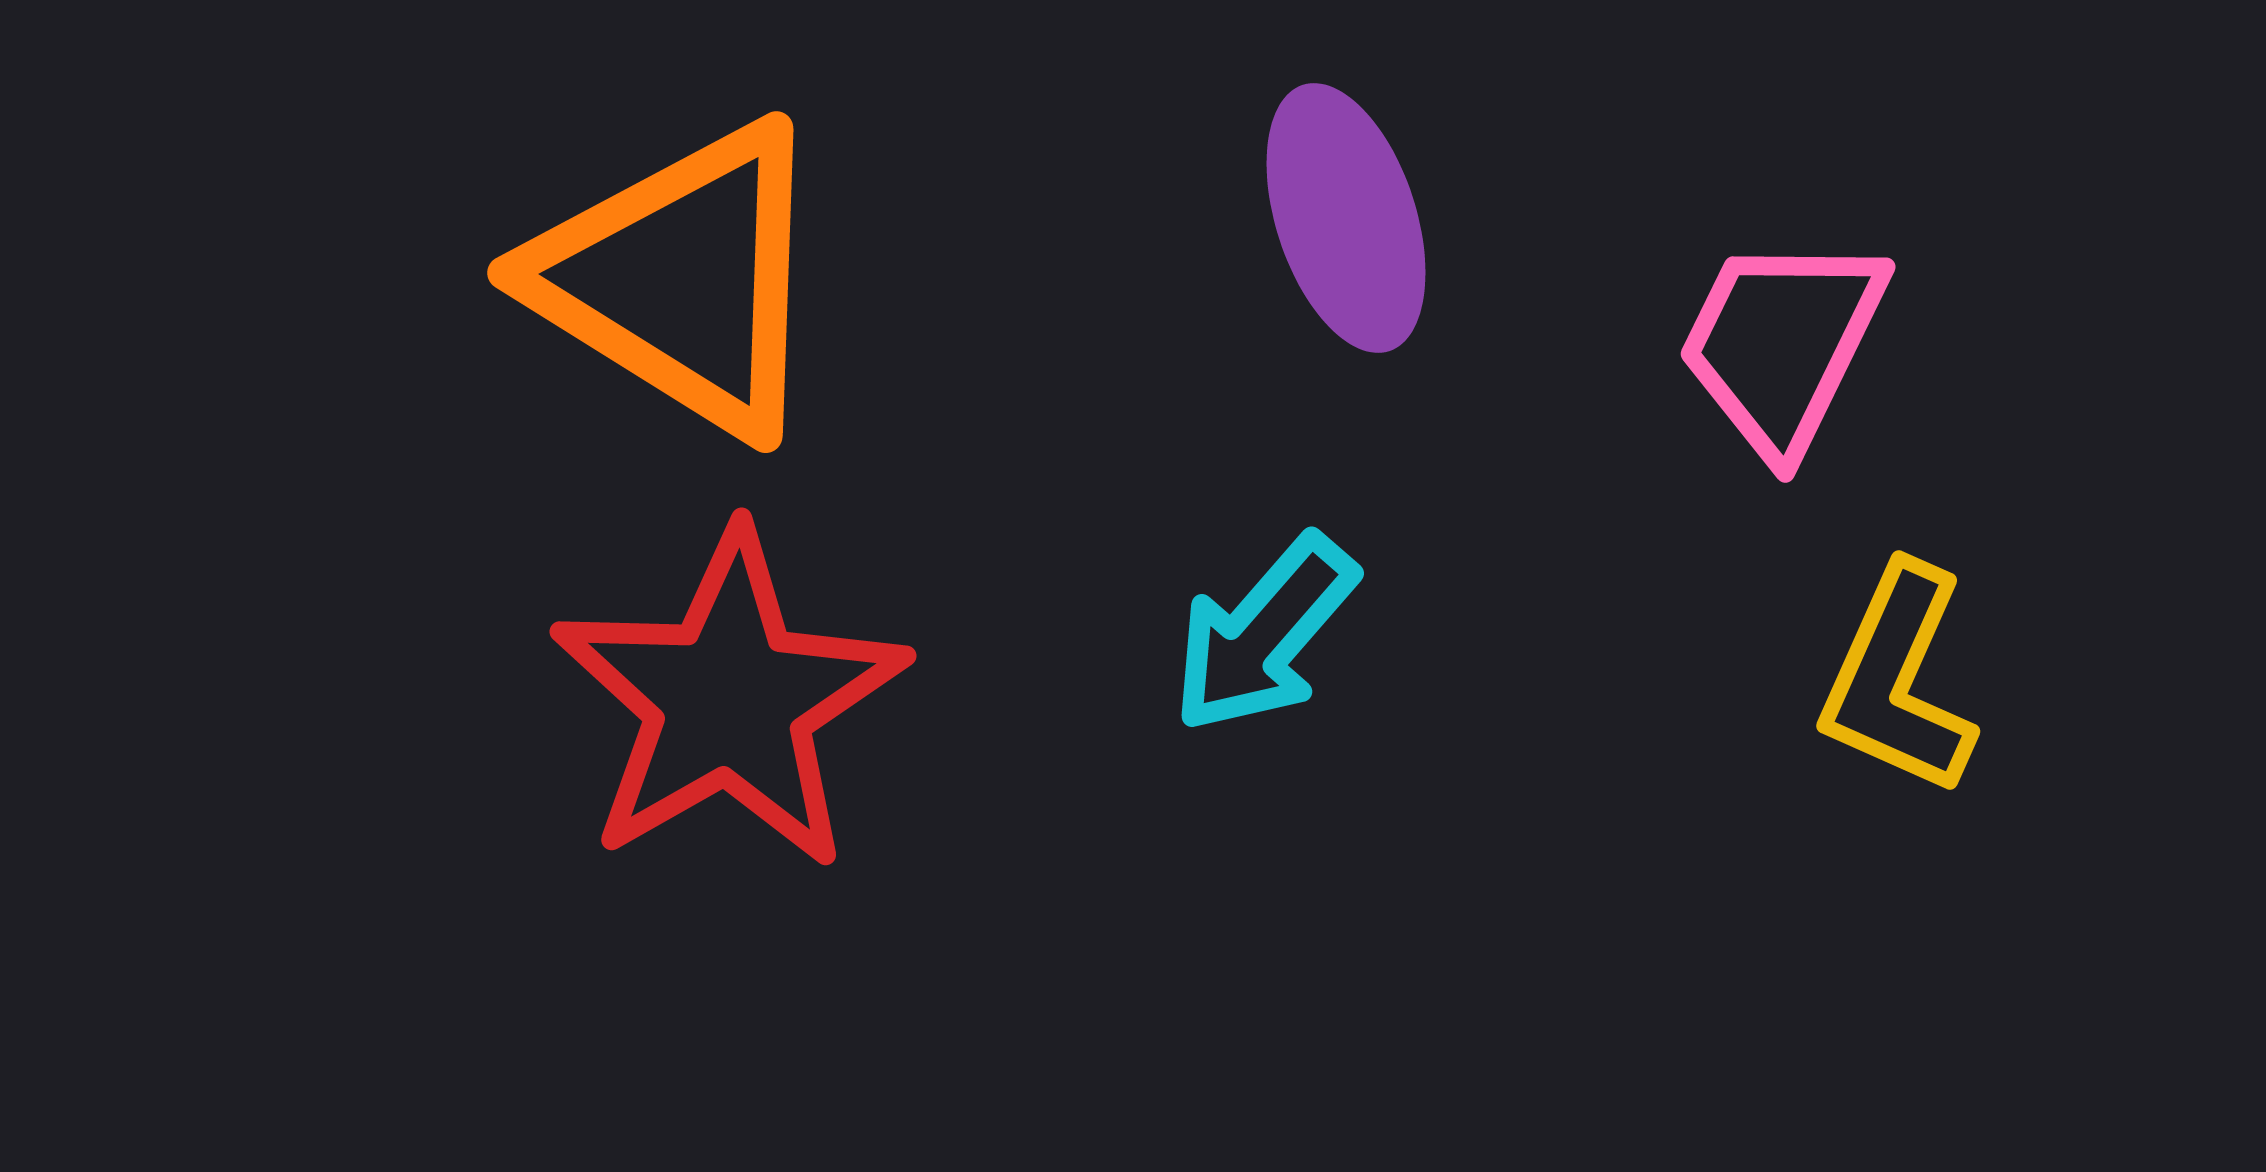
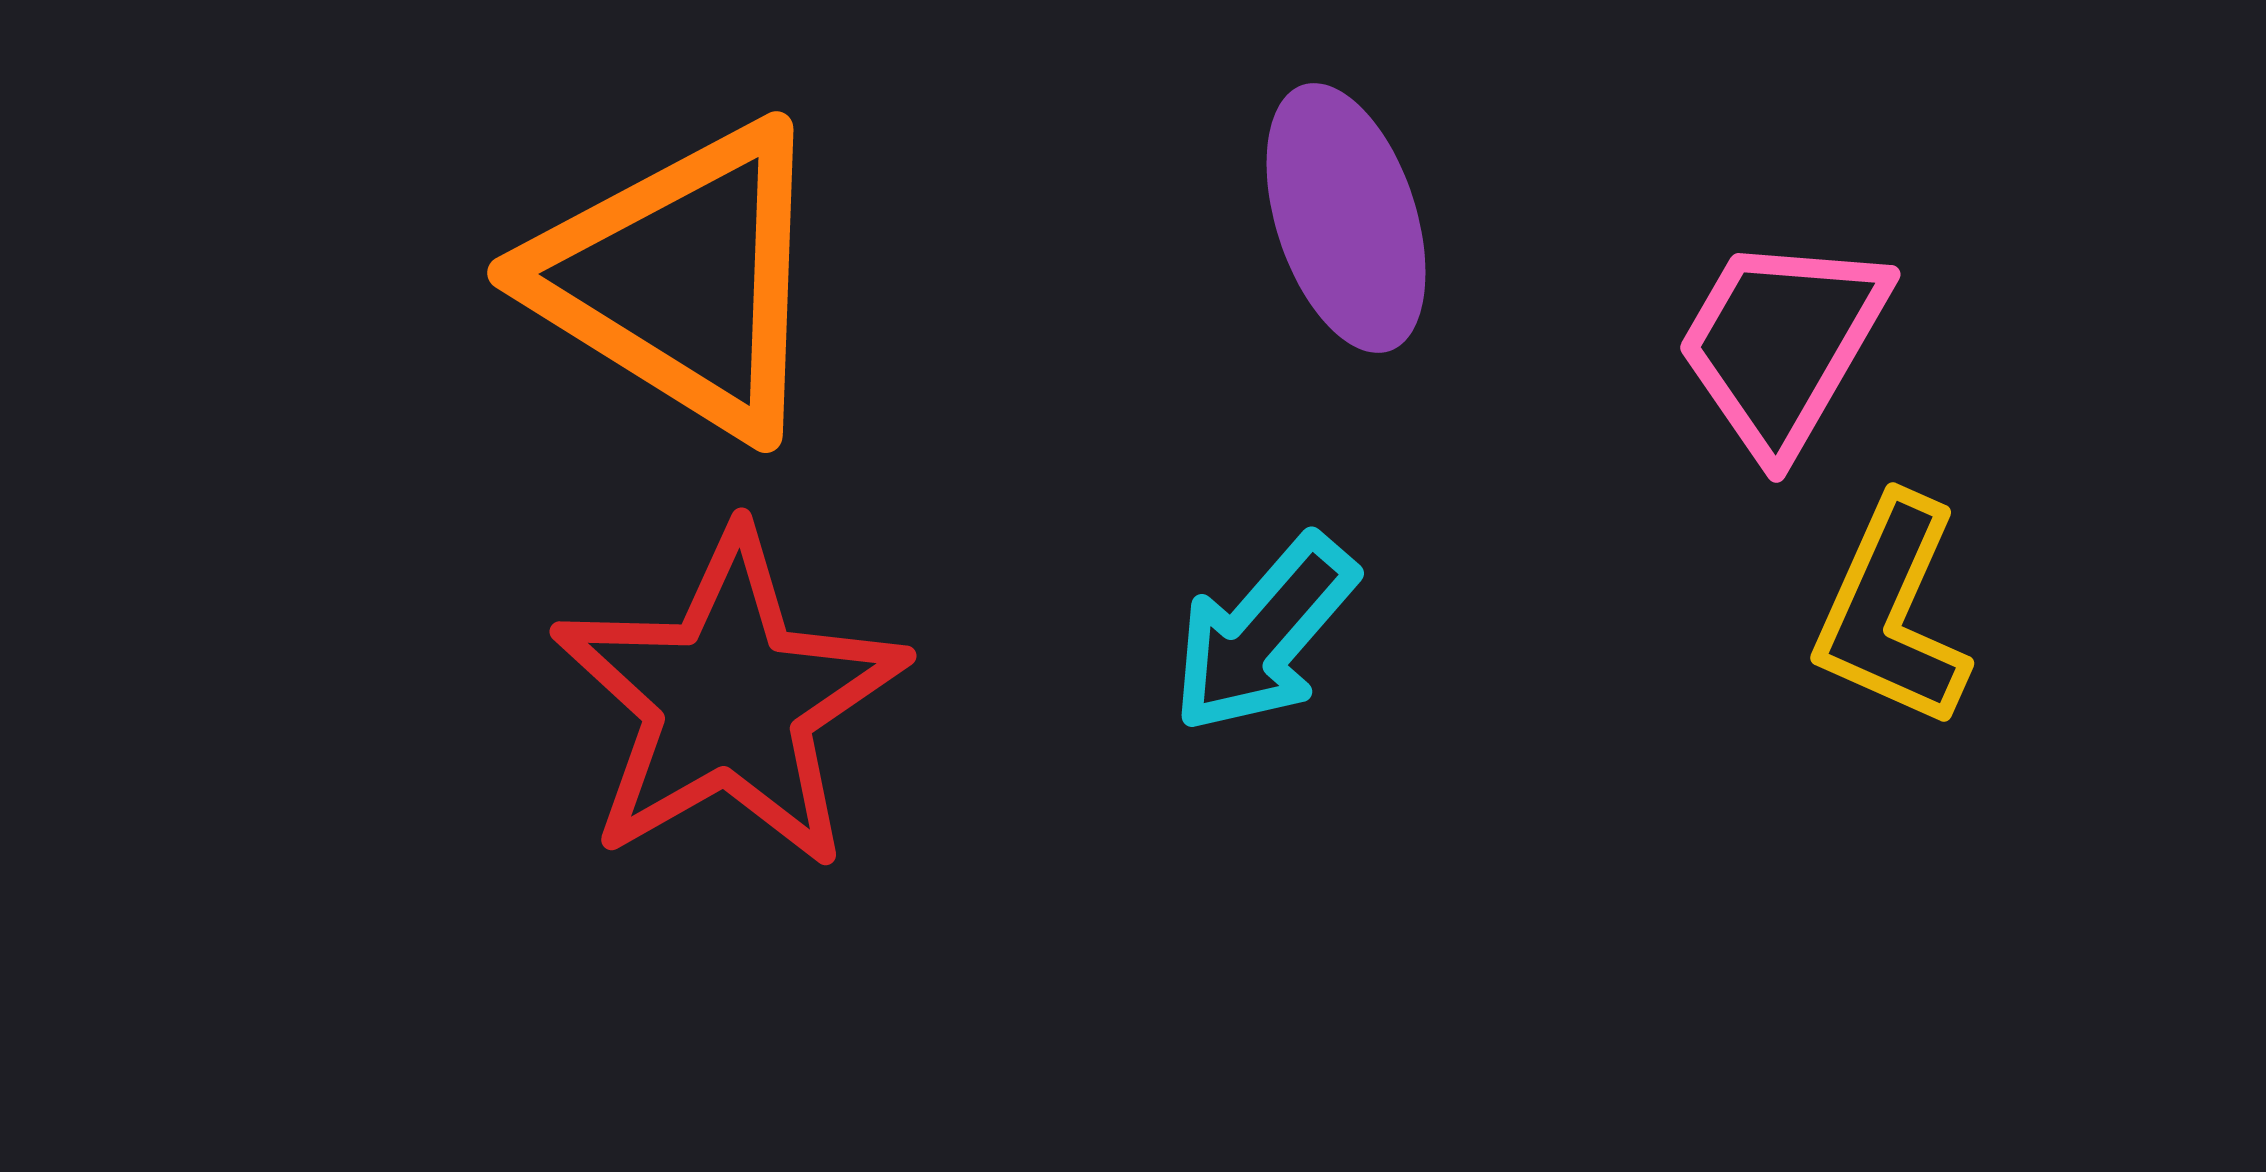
pink trapezoid: rotated 4 degrees clockwise
yellow L-shape: moved 6 px left, 68 px up
